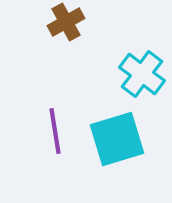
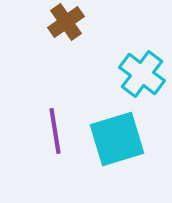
brown cross: rotated 6 degrees counterclockwise
